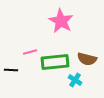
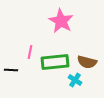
pink line: rotated 64 degrees counterclockwise
brown semicircle: moved 3 px down
